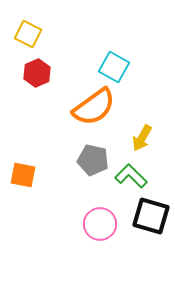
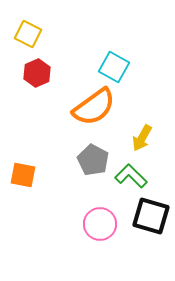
gray pentagon: rotated 16 degrees clockwise
